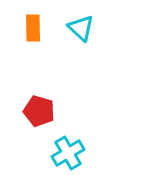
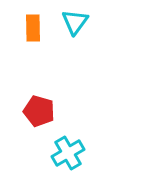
cyan triangle: moved 6 px left, 6 px up; rotated 24 degrees clockwise
